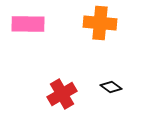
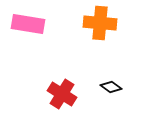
pink rectangle: rotated 8 degrees clockwise
red cross: rotated 28 degrees counterclockwise
